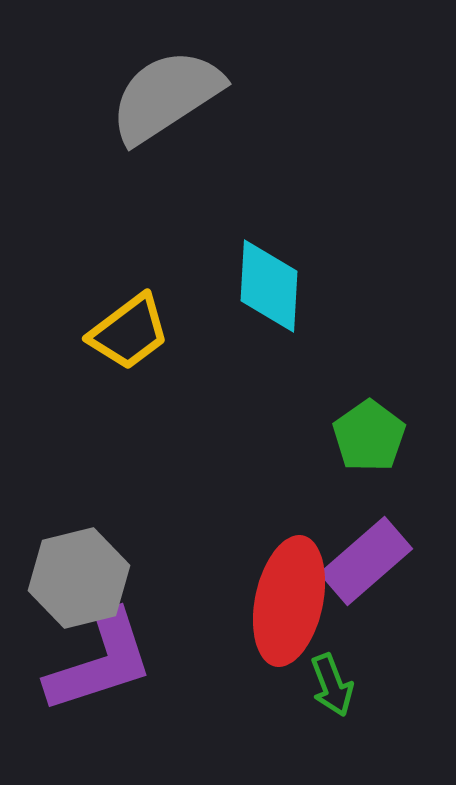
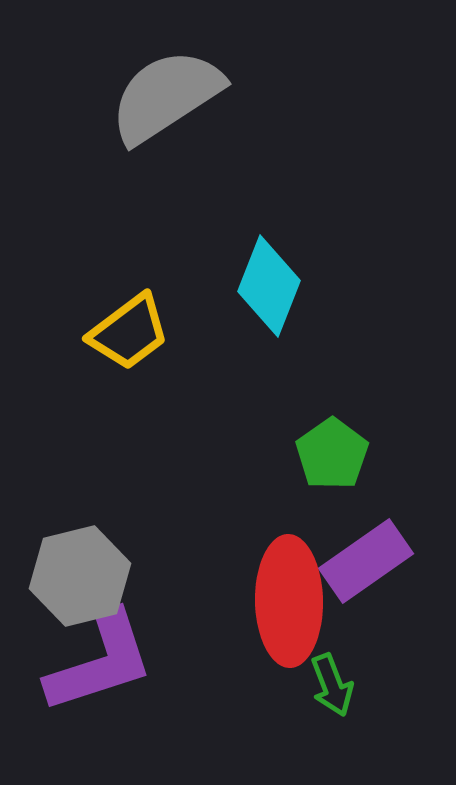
cyan diamond: rotated 18 degrees clockwise
green pentagon: moved 37 px left, 18 px down
purple rectangle: rotated 6 degrees clockwise
gray hexagon: moved 1 px right, 2 px up
red ellipse: rotated 13 degrees counterclockwise
